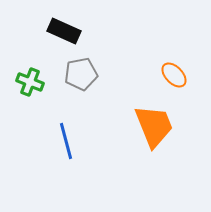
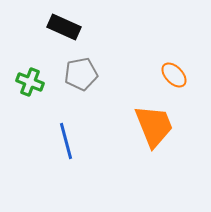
black rectangle: moved 4 px up
